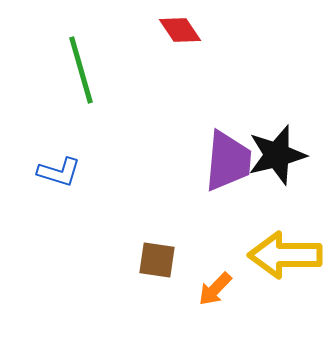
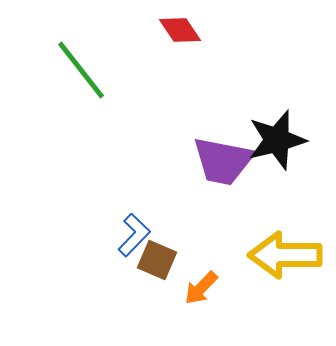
green line: rotated 22 degrees counterclockwise
black star: moved 15 px up
purple trapezoid: moved 5 px left; rotated 96 degrees clockwise
blue L-shape: moved 75 px right, 63 px down; rotated 63 degrees counterclockwise
brown square: rotated 15 degrees clockwise
orange arrow: moved 14 px left, 1 px up
